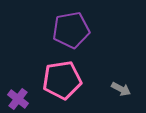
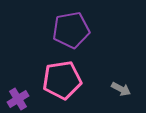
purple cross: rotated 20 degrees clockwise
